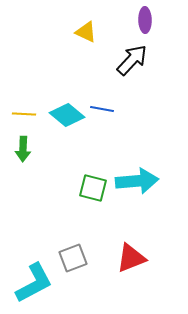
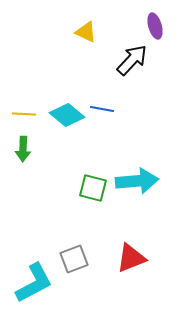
purple ellipse: moved 10 px right, 6 px down; rotated 15 degrees counterclockwise
gray square: moved 1 px right, 1 px down
